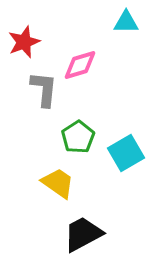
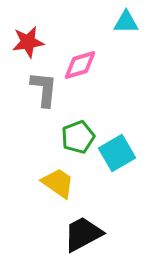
red star: moved 4 px right; rotated 12 degrees clockwise
green pentagon: rotated 12 degrees clockwise
cyan square: moved 9 px left
